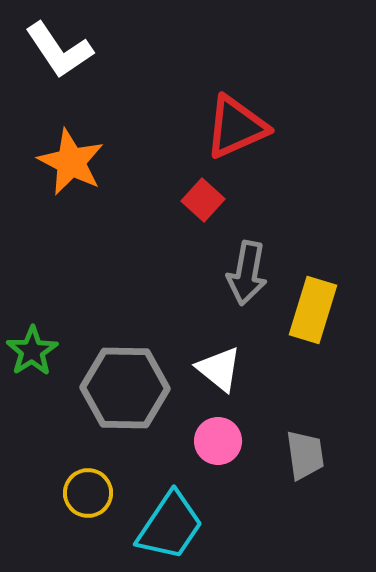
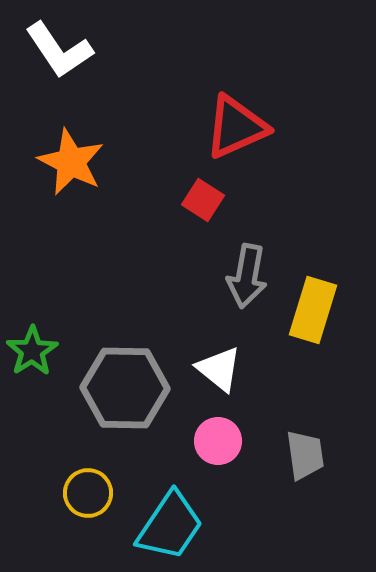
red square: rotated 9 degrees counterclockwise
gray arrow: moved 3 px down
